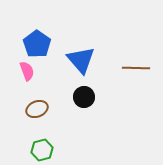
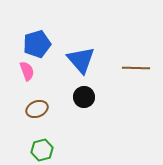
blue pentagon: rotated 20 degrees clockwise
